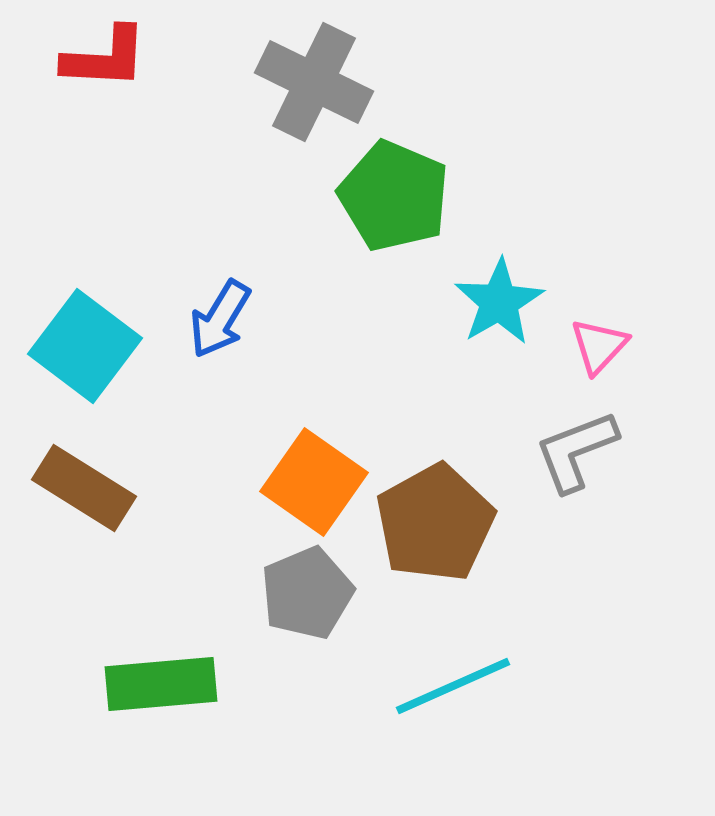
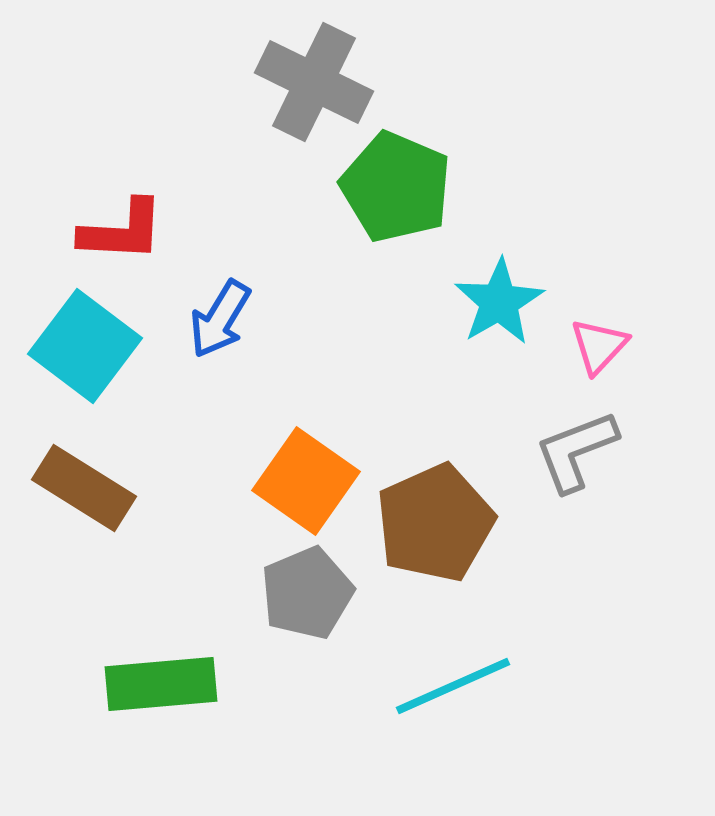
red L-shape: moved 17 px right, 173 px down
green pentagon: moved 2 px right, 9 px up
orange square: moved 8 px left, 1 px up
brown pentagon: rotated 5 degrees clockwise
